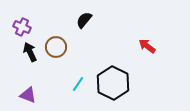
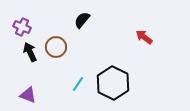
black semicircle: moved 2 px left
red arrow: moved 3 px left, 9 px up
